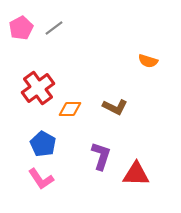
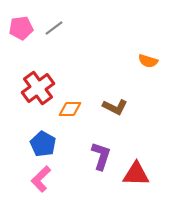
pink pentagon: rotated 20 degrees clockwise
pink L-shape: rotated 80 degrees clockwise
